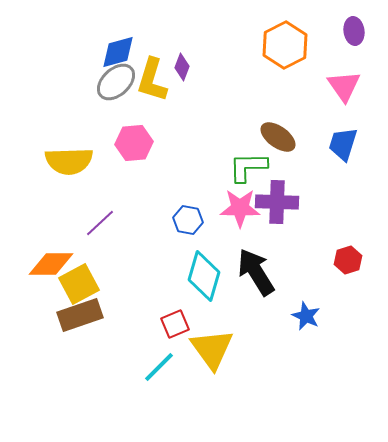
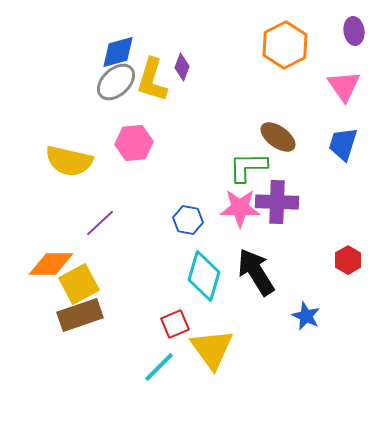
yellow semicircle: rotated 15 degrees clockwise
red hexagon: rotated 12 degrees counterclockwise
